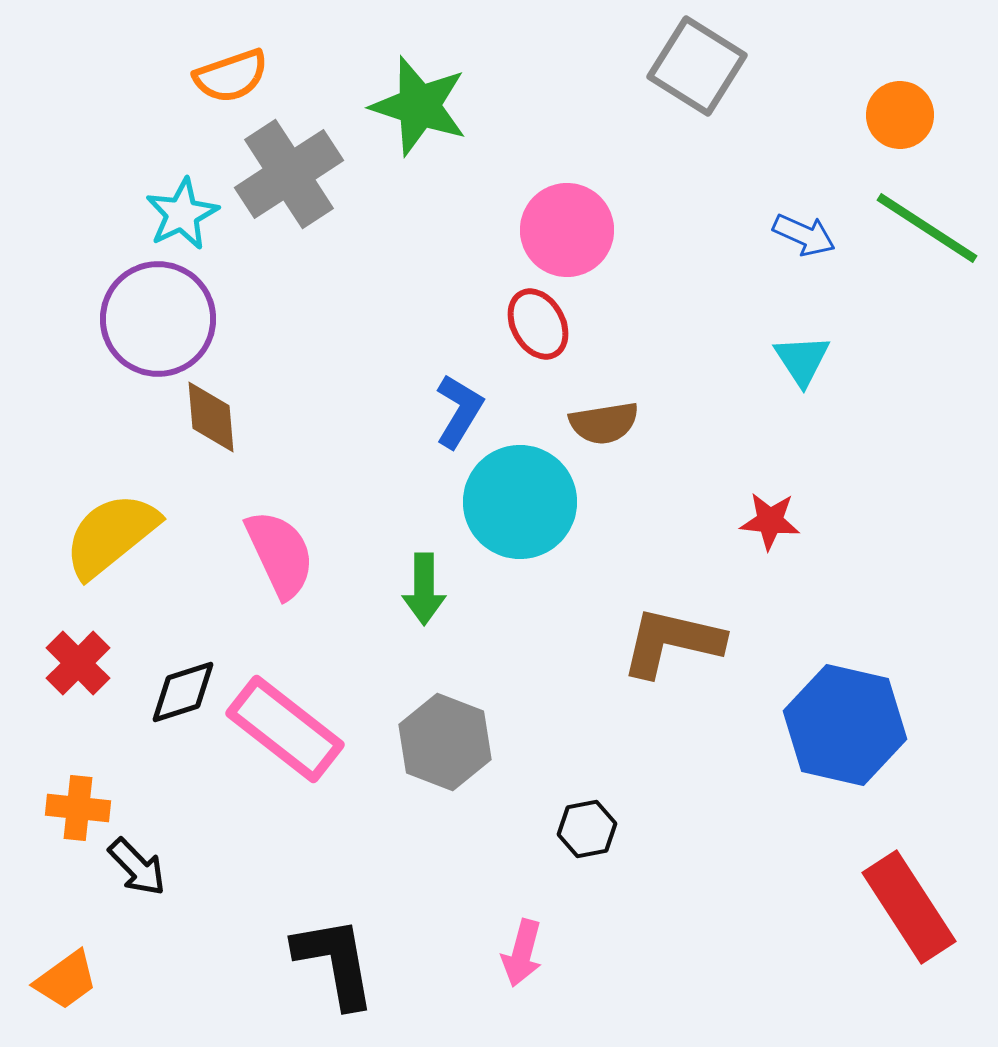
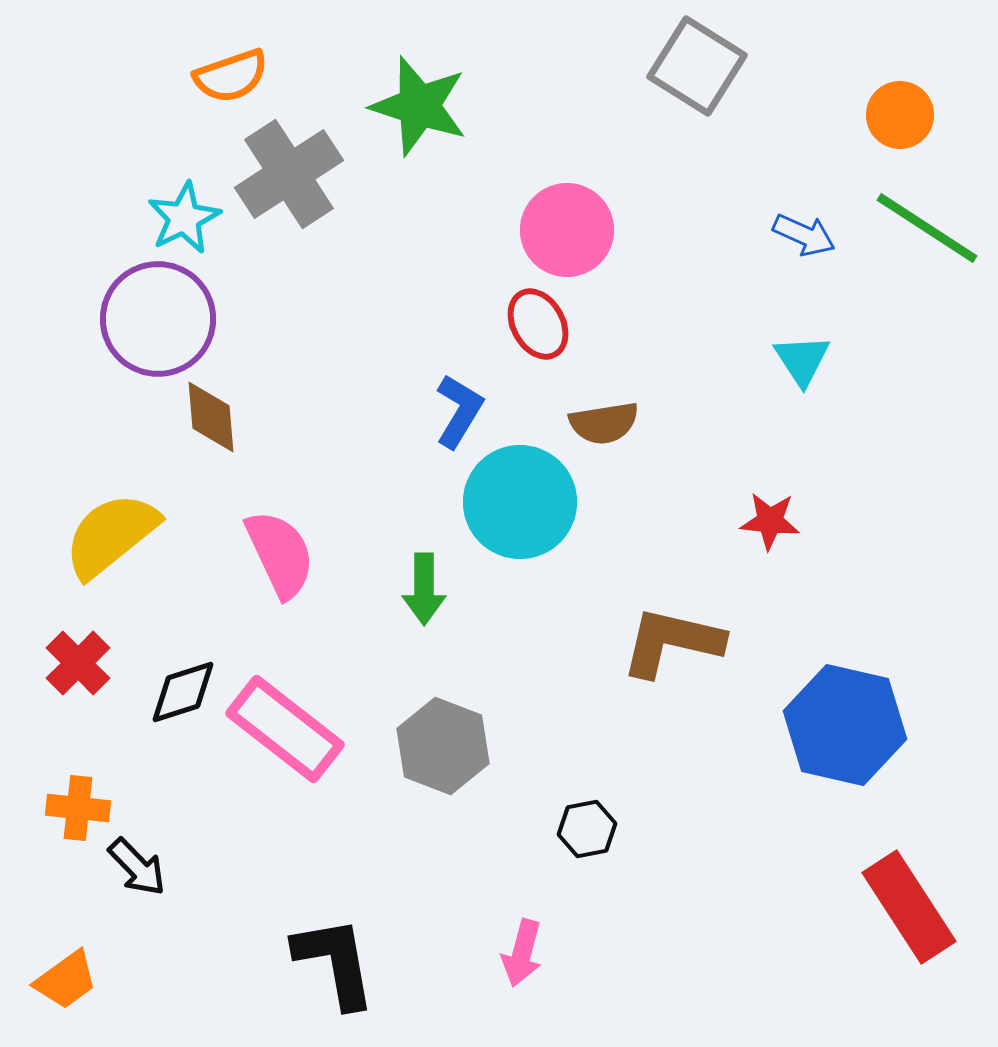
cyan star: moved 2 px right, 4 px down
gray hexagon: moved 2 px left, 4 px down
